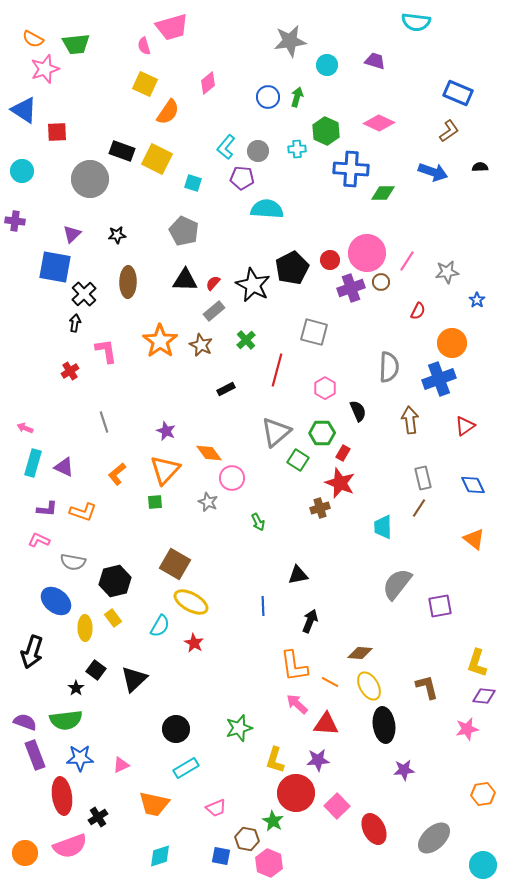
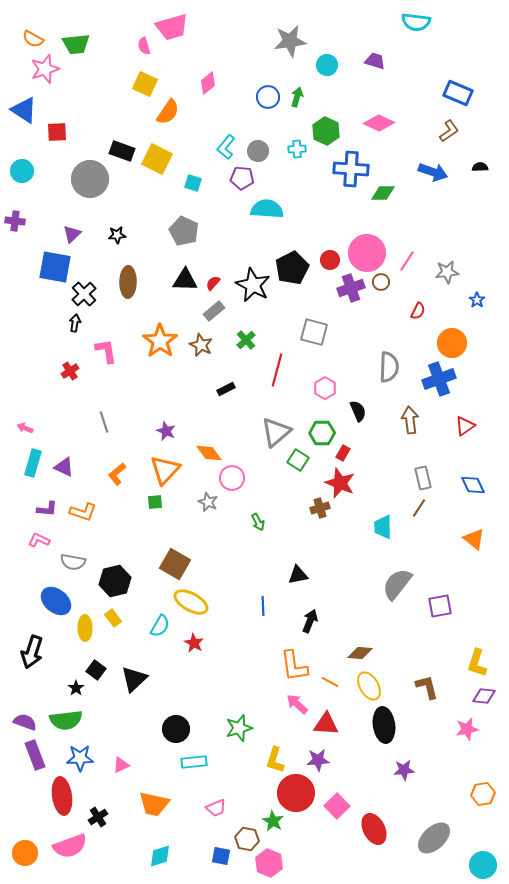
cyan rectangle at (186, 768): moved 8 px right, 6 px up; rotated 25 degrees clockwise
